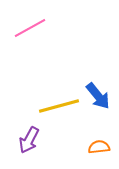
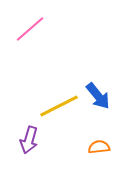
pink line: moved 1 px down; rotated 12 degrees counterclockwise
yellow line: rotated 12 degrees counterclockwise
purple arrow: rotated 12 degrees counterclockwise
